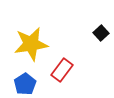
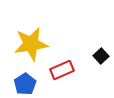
black square: moved 23 px down
red rectangle: rotated 30 degrees clockwise
